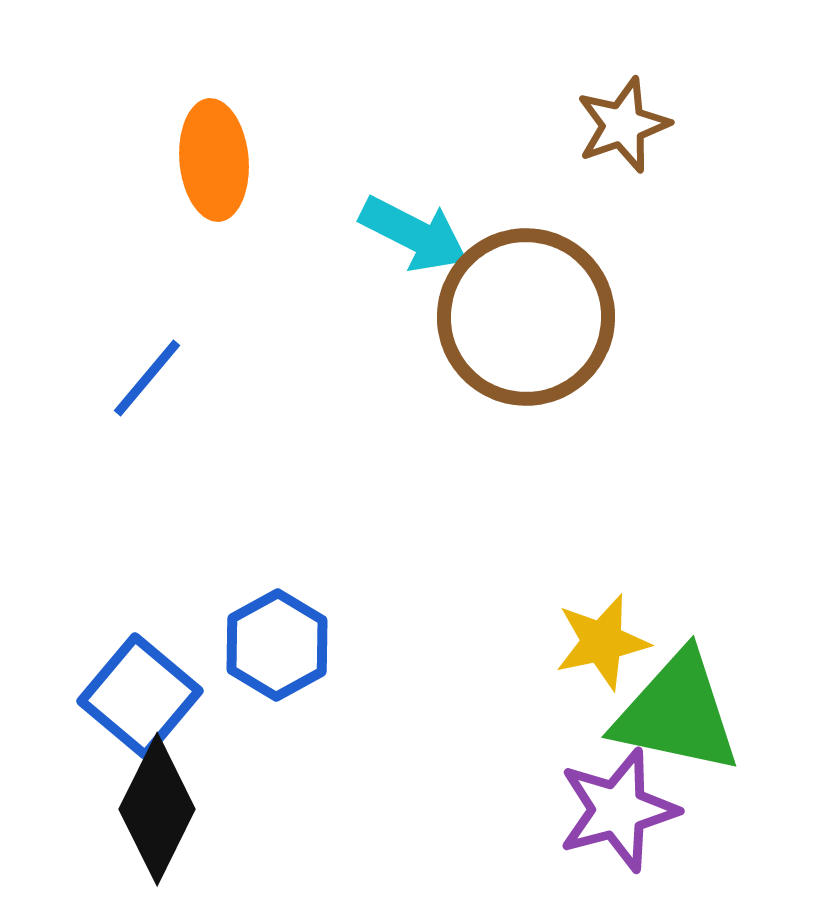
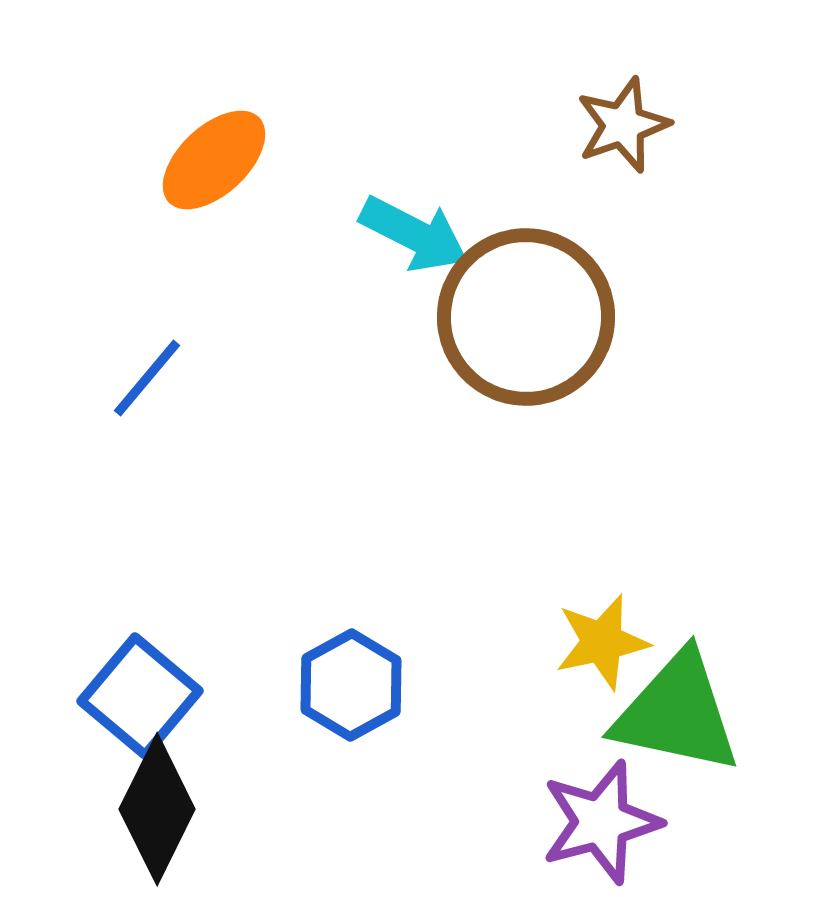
orange ellipse: rotated 52 degrees clockwise
blue hexagon: moved 74 px right, 40 px down
purple star: moved 17 px left, 12 px down
